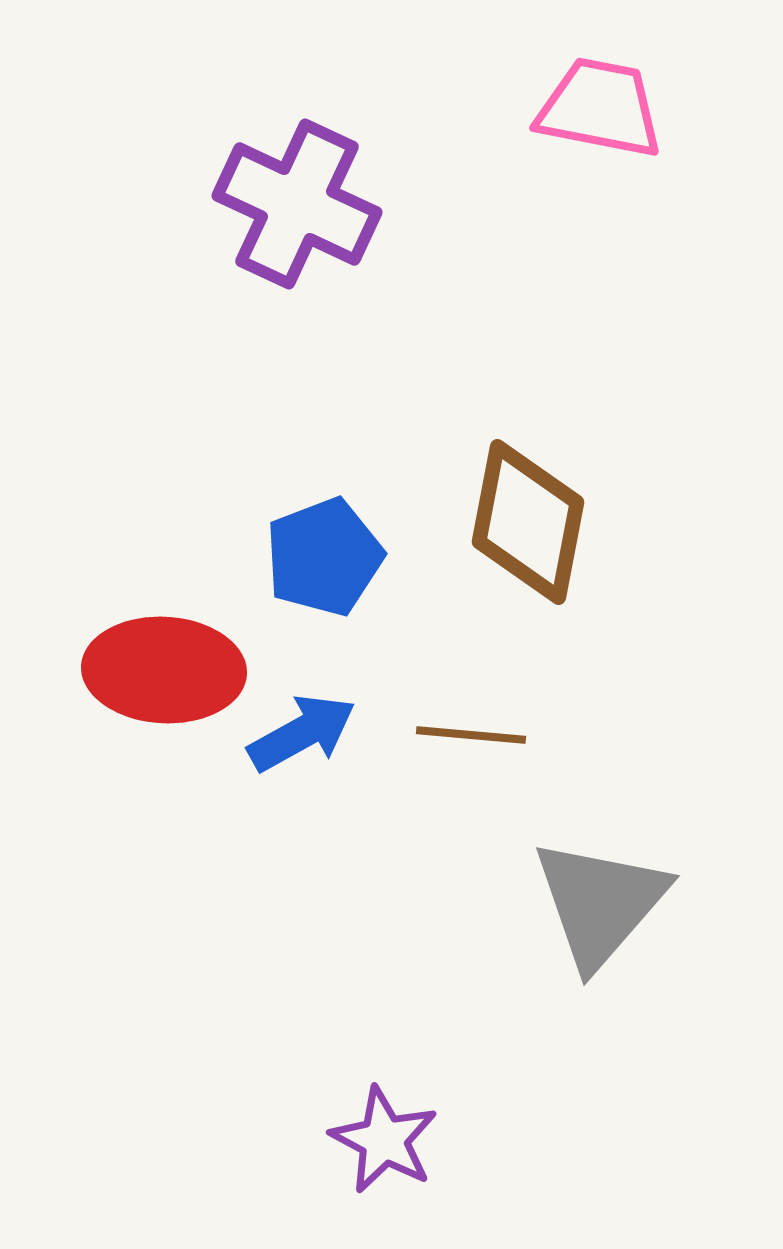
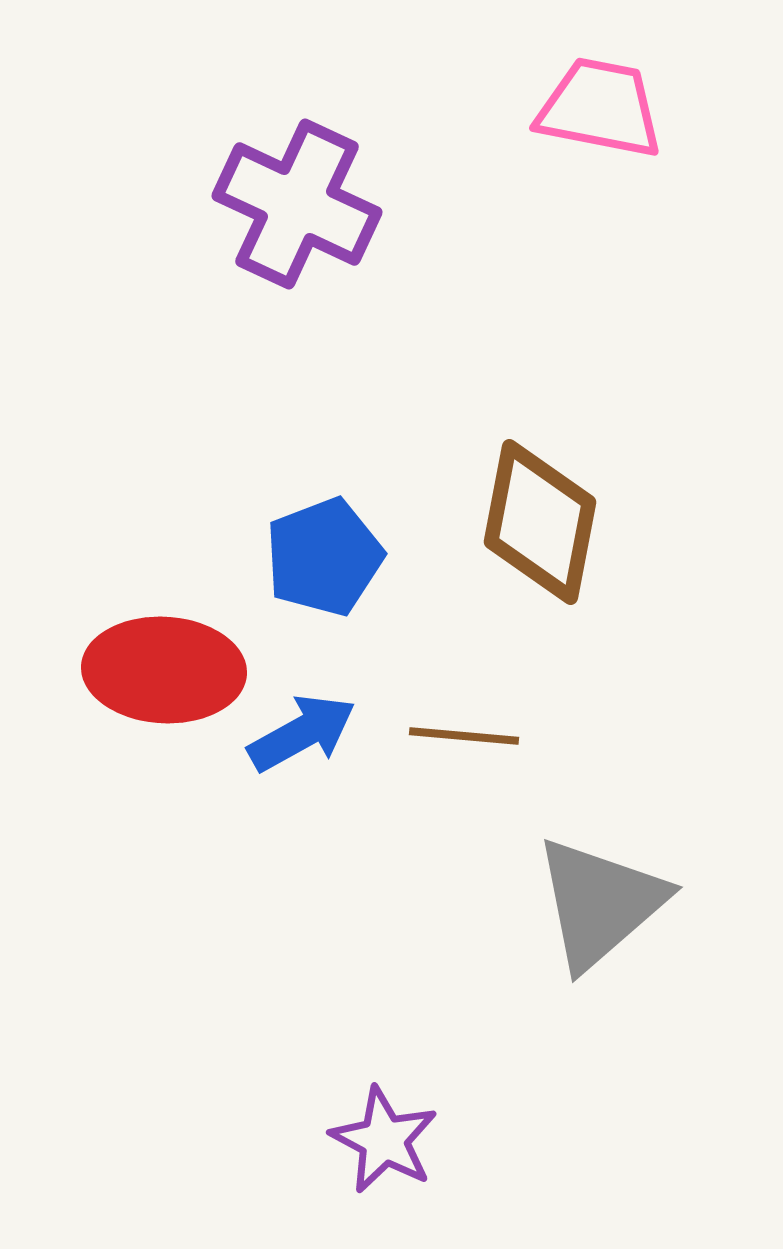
brown diamond: moved 12 px right
brown line: moved 7 px left, 1 px down
gray triangle: rotated 8 degrees clockwise
